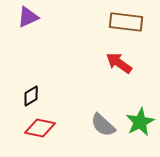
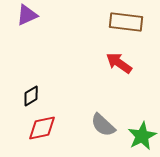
purple triangle: moved 1 px left, 2 px up
green star: moved 2 px right, 14 px down
red diamond: moved 2 px right; rotated 24 degrees counterclockwise
